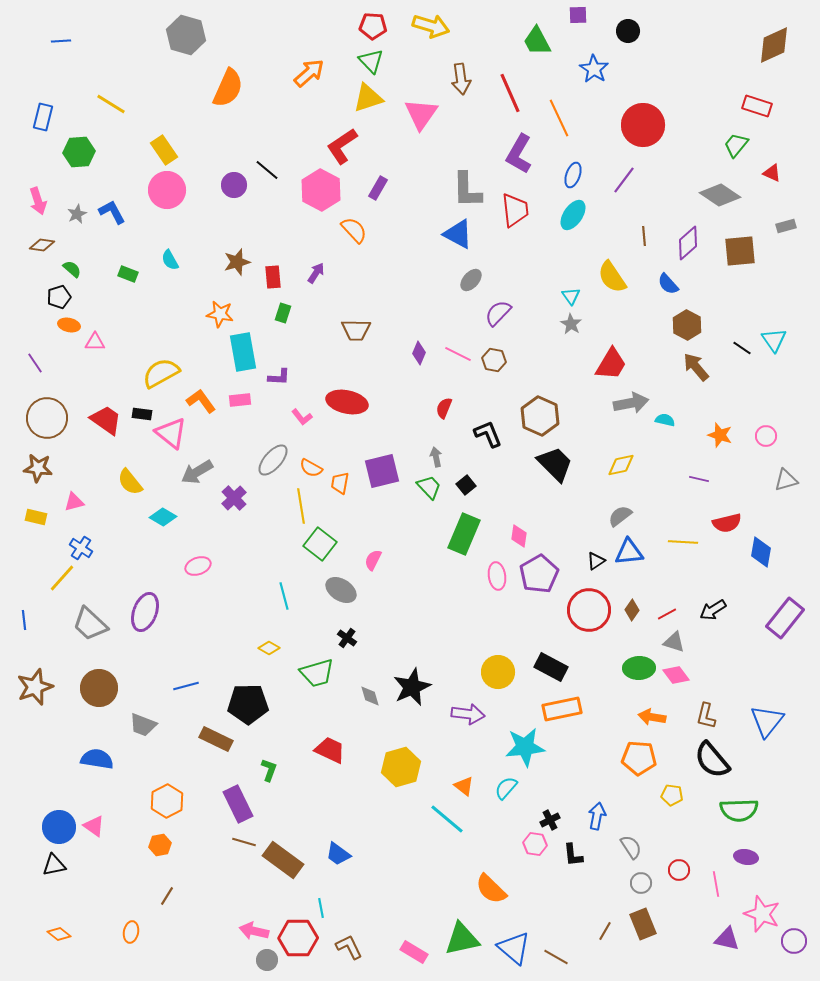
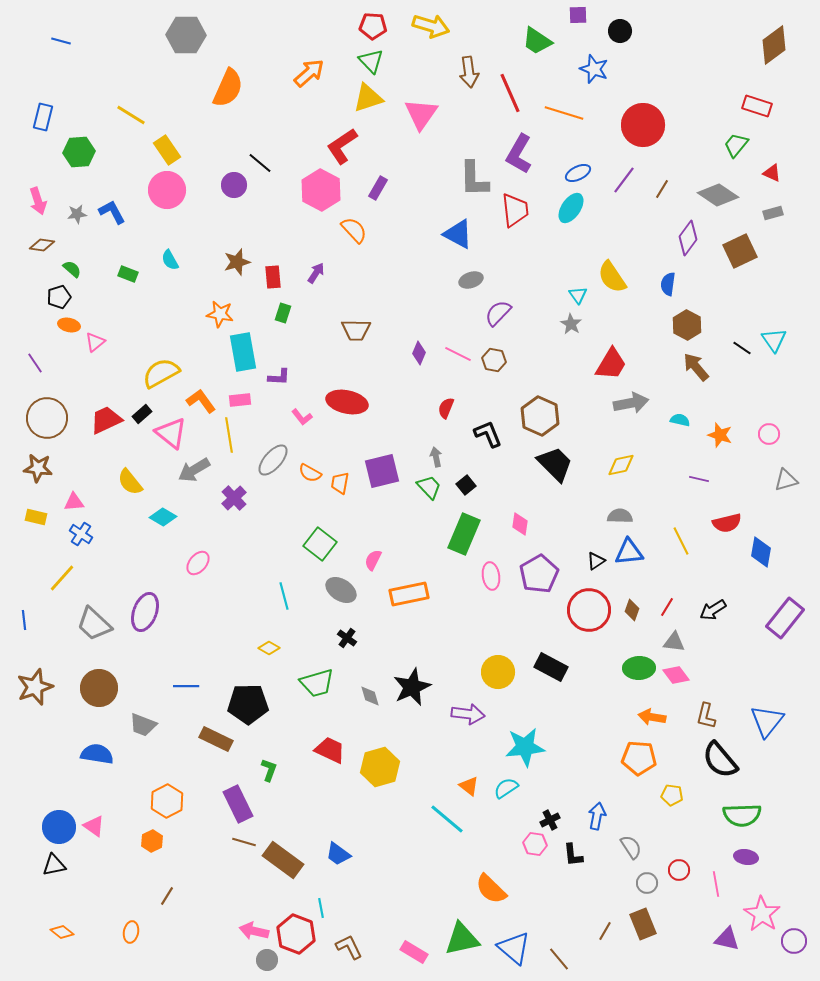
black circle at (628, 31): moved 8 px left
gray hexagon at (186, 35): rotated 15 degrees counterclockwise
blue line at (61, 41): rotated 18 degrees clockwise
green trapezoid at (537, 41): rotated 28 degrees counterclockwise
brown diamond at (774, 45): rotated 12 degrees counterclockwise
blue star at (594, 69): rotated 12 degrees counterclockwise
brown arrow at (461, 79): moved 8 px right, 7 px up
yellow line at (111, 104): moved 20 px right, 11 px down
orange line at (559, 118): moved 5 px right, 5 px up; rotated 48 degrees counterclockwise
yellow rectangle at (164, 150): moved 3 px right
black line at (267, 170): moved 7 px left, 7 px up
blue ellipse at (573, 175): moved 5 px right, 2 px up; rotated 45 degrees clockwise
gray L-shape at (467, 190): moved 7 px right, 11 px up
gray diamond at (720, 195): moved 2 px left
gray star at (77, 214): rotated 18 degrees clockwise
cyan ellipse at (573, 215): moved 2 px left, 7 px up
gray rectangle at (786, 226): moved 13 px left, 13 px up
brown line at (644, 236): moved 18 px right, 47 px up; rotated 36 degrees clockwise
purple diamond at (688, 243): moved 5 px up; rotated 12 degrees counterclockwise
brown square at (740, 251): rotated 20 degrees counterclockwise
gray ellipse at (471, 280): rotated 30 degrees clockwise
blue semicircle at (668, 284): rotated 50 degrees clockwise
cyan triangle at (571, 296): moved 7 px right, 1 px up
pink triangle at (95, 342): rotated 40 degrees counterclockwise
red semicircle at (444, 408): moved 2 px right
black rectangle at (142, 414): rotated 48 degrees counterclockwise
red trapezoid at (106, 420): rotated 60 degrees counterclockwise
cyan semicircle at (665, 420): moved 15 px right
pink circle at (766, 436): moved 3 px right, 2 px up
orange semicircle at (311, 468): moved 1 px left, 5 px down
gray arrow at (197, 472): moved 3 px left, 2 px up
pink triangle at (74, 502): rotated 10 degrees clockwise
yellow line at (301, 506): moved 72 px left, 71 px up
gray semicircle at (620, 516): rotated 40 degrees clockwise
pink diamond at (519, 536): moved 1 px right, 12 px up
yellow line at (683, 542): moved 2 px left, 1 px up; rotated 60 degrees clockwise
blue cross at (81, 548): moved 14 px up
pink ellipse at (198, 566): moved 3 px up; rotated 30 degrees counterclockwise
pink ellipse at (497, 576): moved 6 px left
brown diamond at (632, 610): rotated 15 degrees counterclockwise
red line at (667, 614): moved 7 px up; rotated 30 degrees counterclockwise
gray trapezoid at (90, 624): moved 4 px right
gray triangle at (674, 642): rotated 10 degrees counterclockwise
green trapezoid at (317, 673): moved 10 px down
blue line at (186, 686): rotated 15 degrees clockwise
orange rectangle at (562, 709): moved 153 px left, 115 px up
blue semicircle at (97, 759): moved 5 px up
black semicircle at (712, 760): moved 8 px right
yellow hexagon at (401, 767): moved 21 px left
orange triangle at (464, 786): moved 5 px right
cyan semicircle at (506, 788): rotated 15 degrees clockwise
green semicircle at (739, 810): moved 3 px right, 5 px down
orange hexagon at (160, 845): moved 8 px left, 4 px up; rotated 15 degrees counterclockwise
gray circle at (641, 883): moved 6 px right
pink star at (762, 914): rotated 12 degrees clockwise
orange diamond at (59, 934): moved 3 px right, 2 px up
red hexagon at (298, 938): moved 2 px left, 4 px up; rotated 21 degrees clockwise
brown line at (556, 957): moved 3 px right, 2 px down; rotated 20 degrees clockwise
